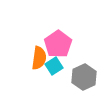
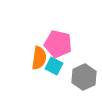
pink pentagon: rotated 24 degrees counterclockwise
cyan square: rotated 30 degrees counterclockwise
